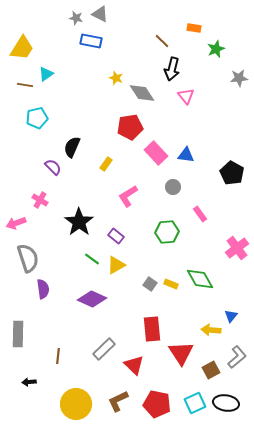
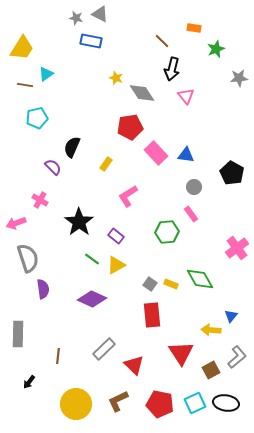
gray circle at (173, 187): moved 21 px right
pink rectangle at (200, 214): moved 9 px left
red rectangle at (152, 329): moved 14 px up
black arrow at (29, 382): rotated 48 degrees counterclockwise
red pentagon at (157, 404): moved 3 px right
